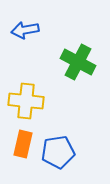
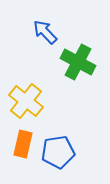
blue arrow: moved 20 px right, 2 px down; rotated 56 degrees clockwise
yellow cross: rotated 32 degrees clockwise
